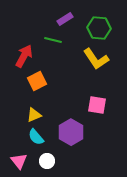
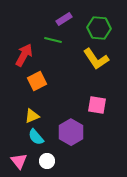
purple rectangle: moved 1 px left
red arrow: moved 1 px up
yellow triangle: moved 2 px left, 1 px down
